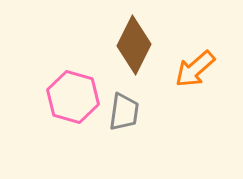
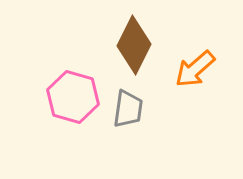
gray trapezoid: moved 4 px right, 3 px up
